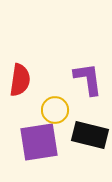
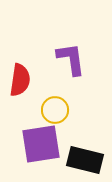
purple L-shape: moved 17 px left, 20 px up
black rectangle: moved 5 px left, 25 px down
purple square: moved 2 px right, 2 px down
